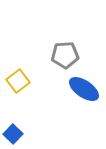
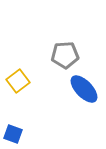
blue ellipse: rotated 12 degrees clockwise
blue square: rotated 24 degrees counterclockwise
